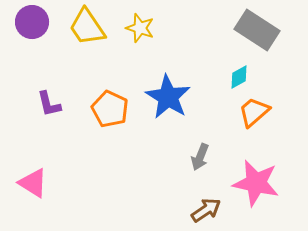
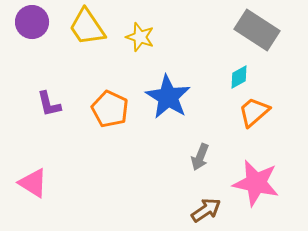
yellow star: moved 9 px down
